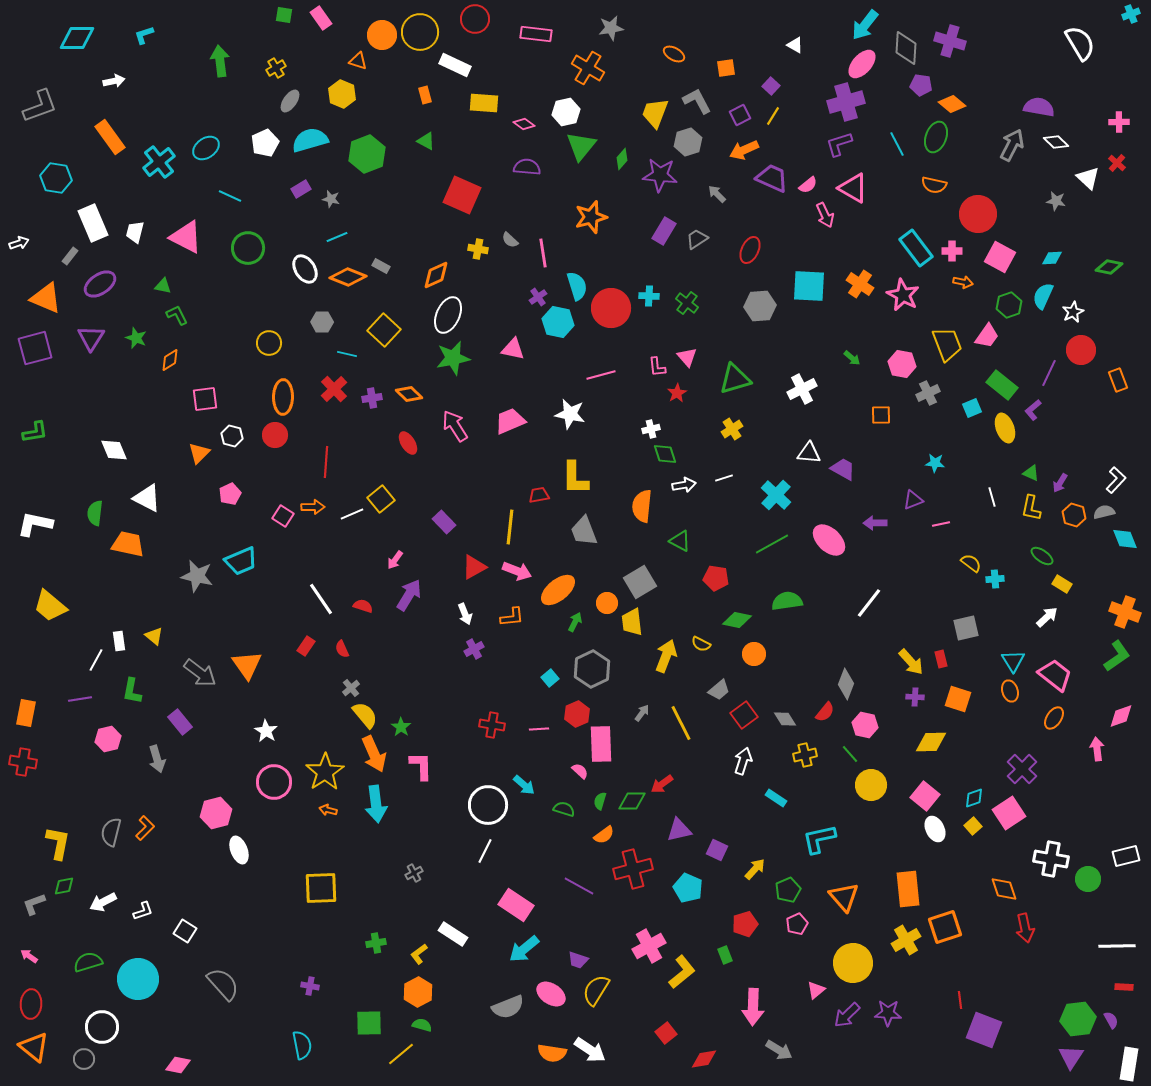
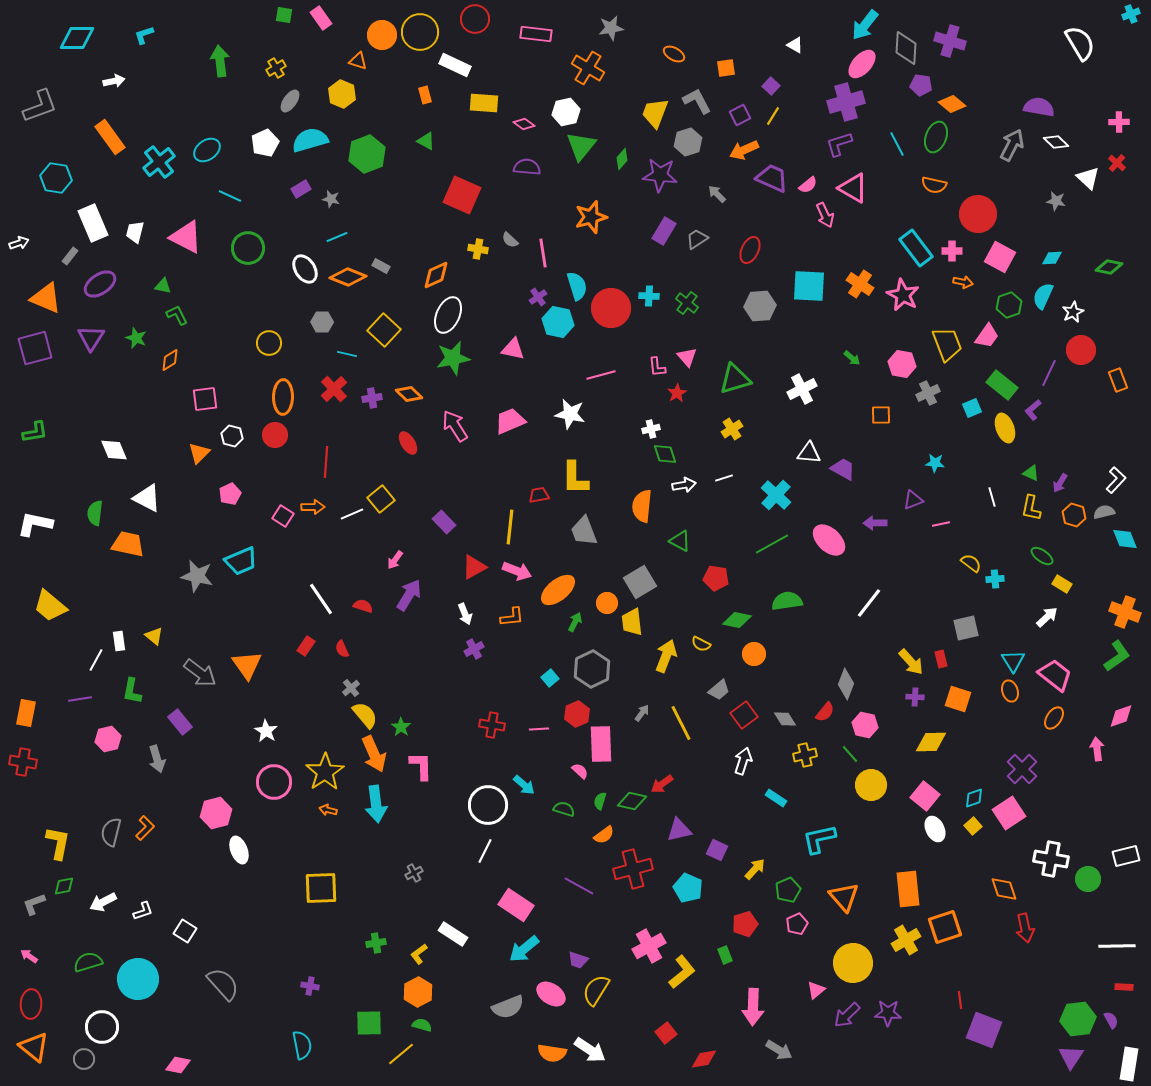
cyan ellipse at (206, 148): moved 1 px right, 2 px down
green diamond at (632, 801): rotated 12 degrees clockwise
